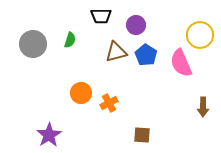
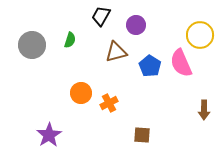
black trapezoid: rotated 120 degrees clockwise
gray circle: moved 1 px left, 1 px down
blue pentagon: moved 4 px right, 11 px down
brown arrow: moved 1 px right, 3 px down
